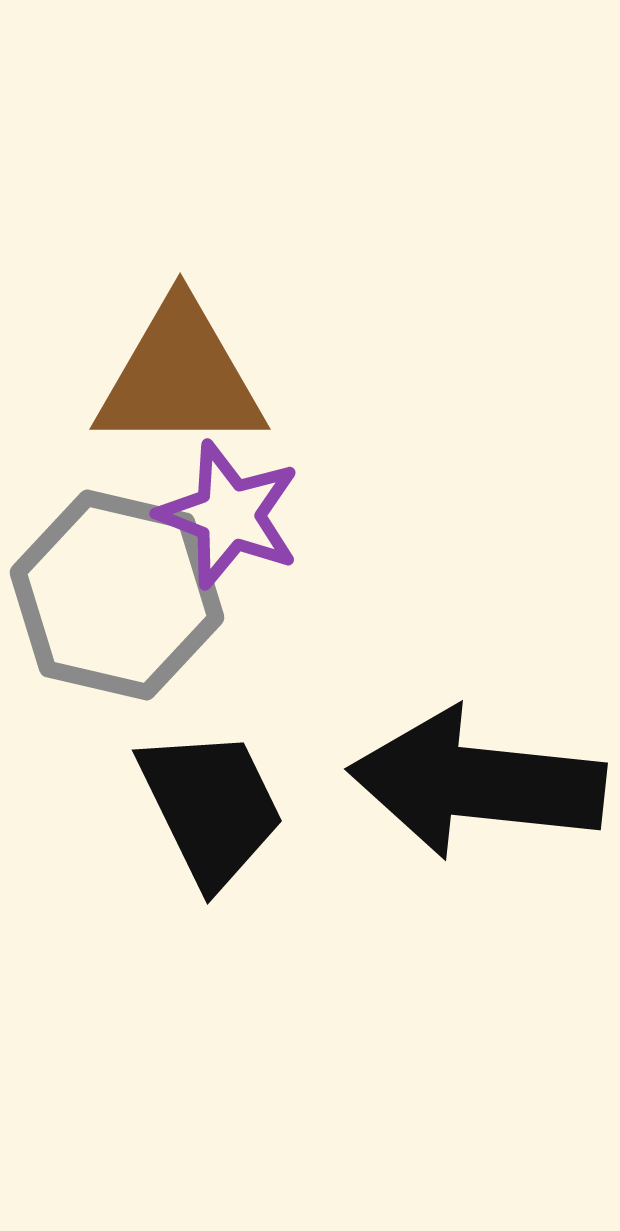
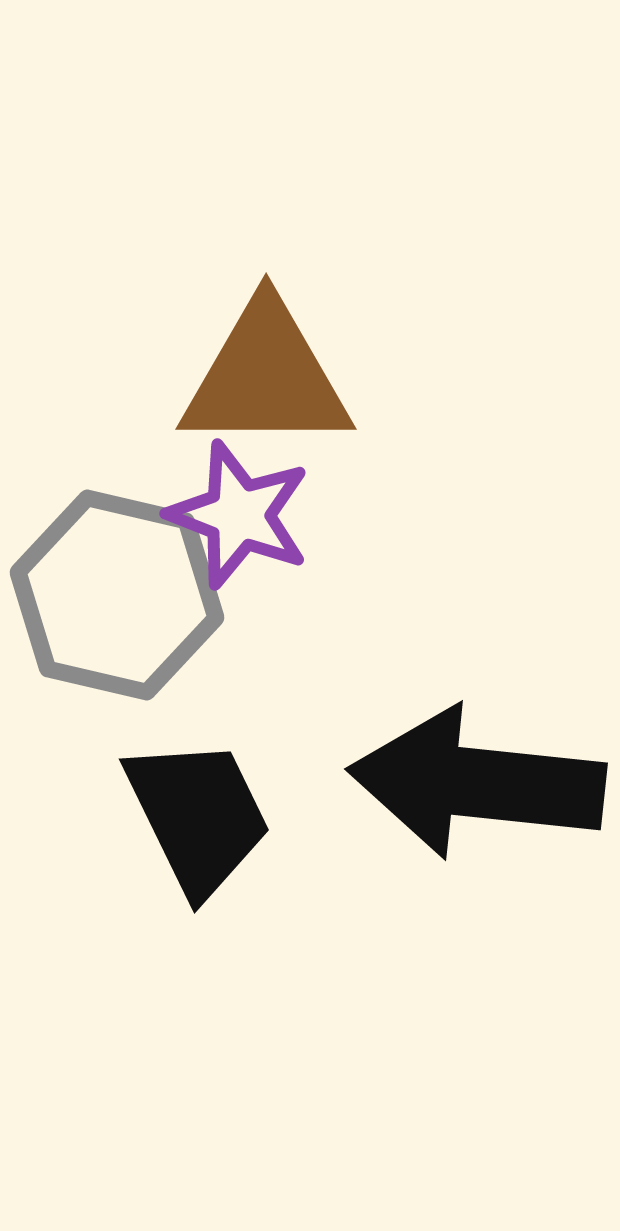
brown triangle: moved 86 px right
purple star: moved 10 px right
black trapezoid: moved 13 px left, 9 px down
